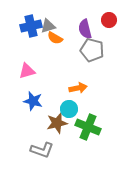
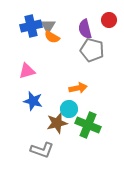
gray triangle: rotated 42 degrees counterclockwise
orange semicircle: moved 3 px left, 1 px up
green cross: moved 2 px up
